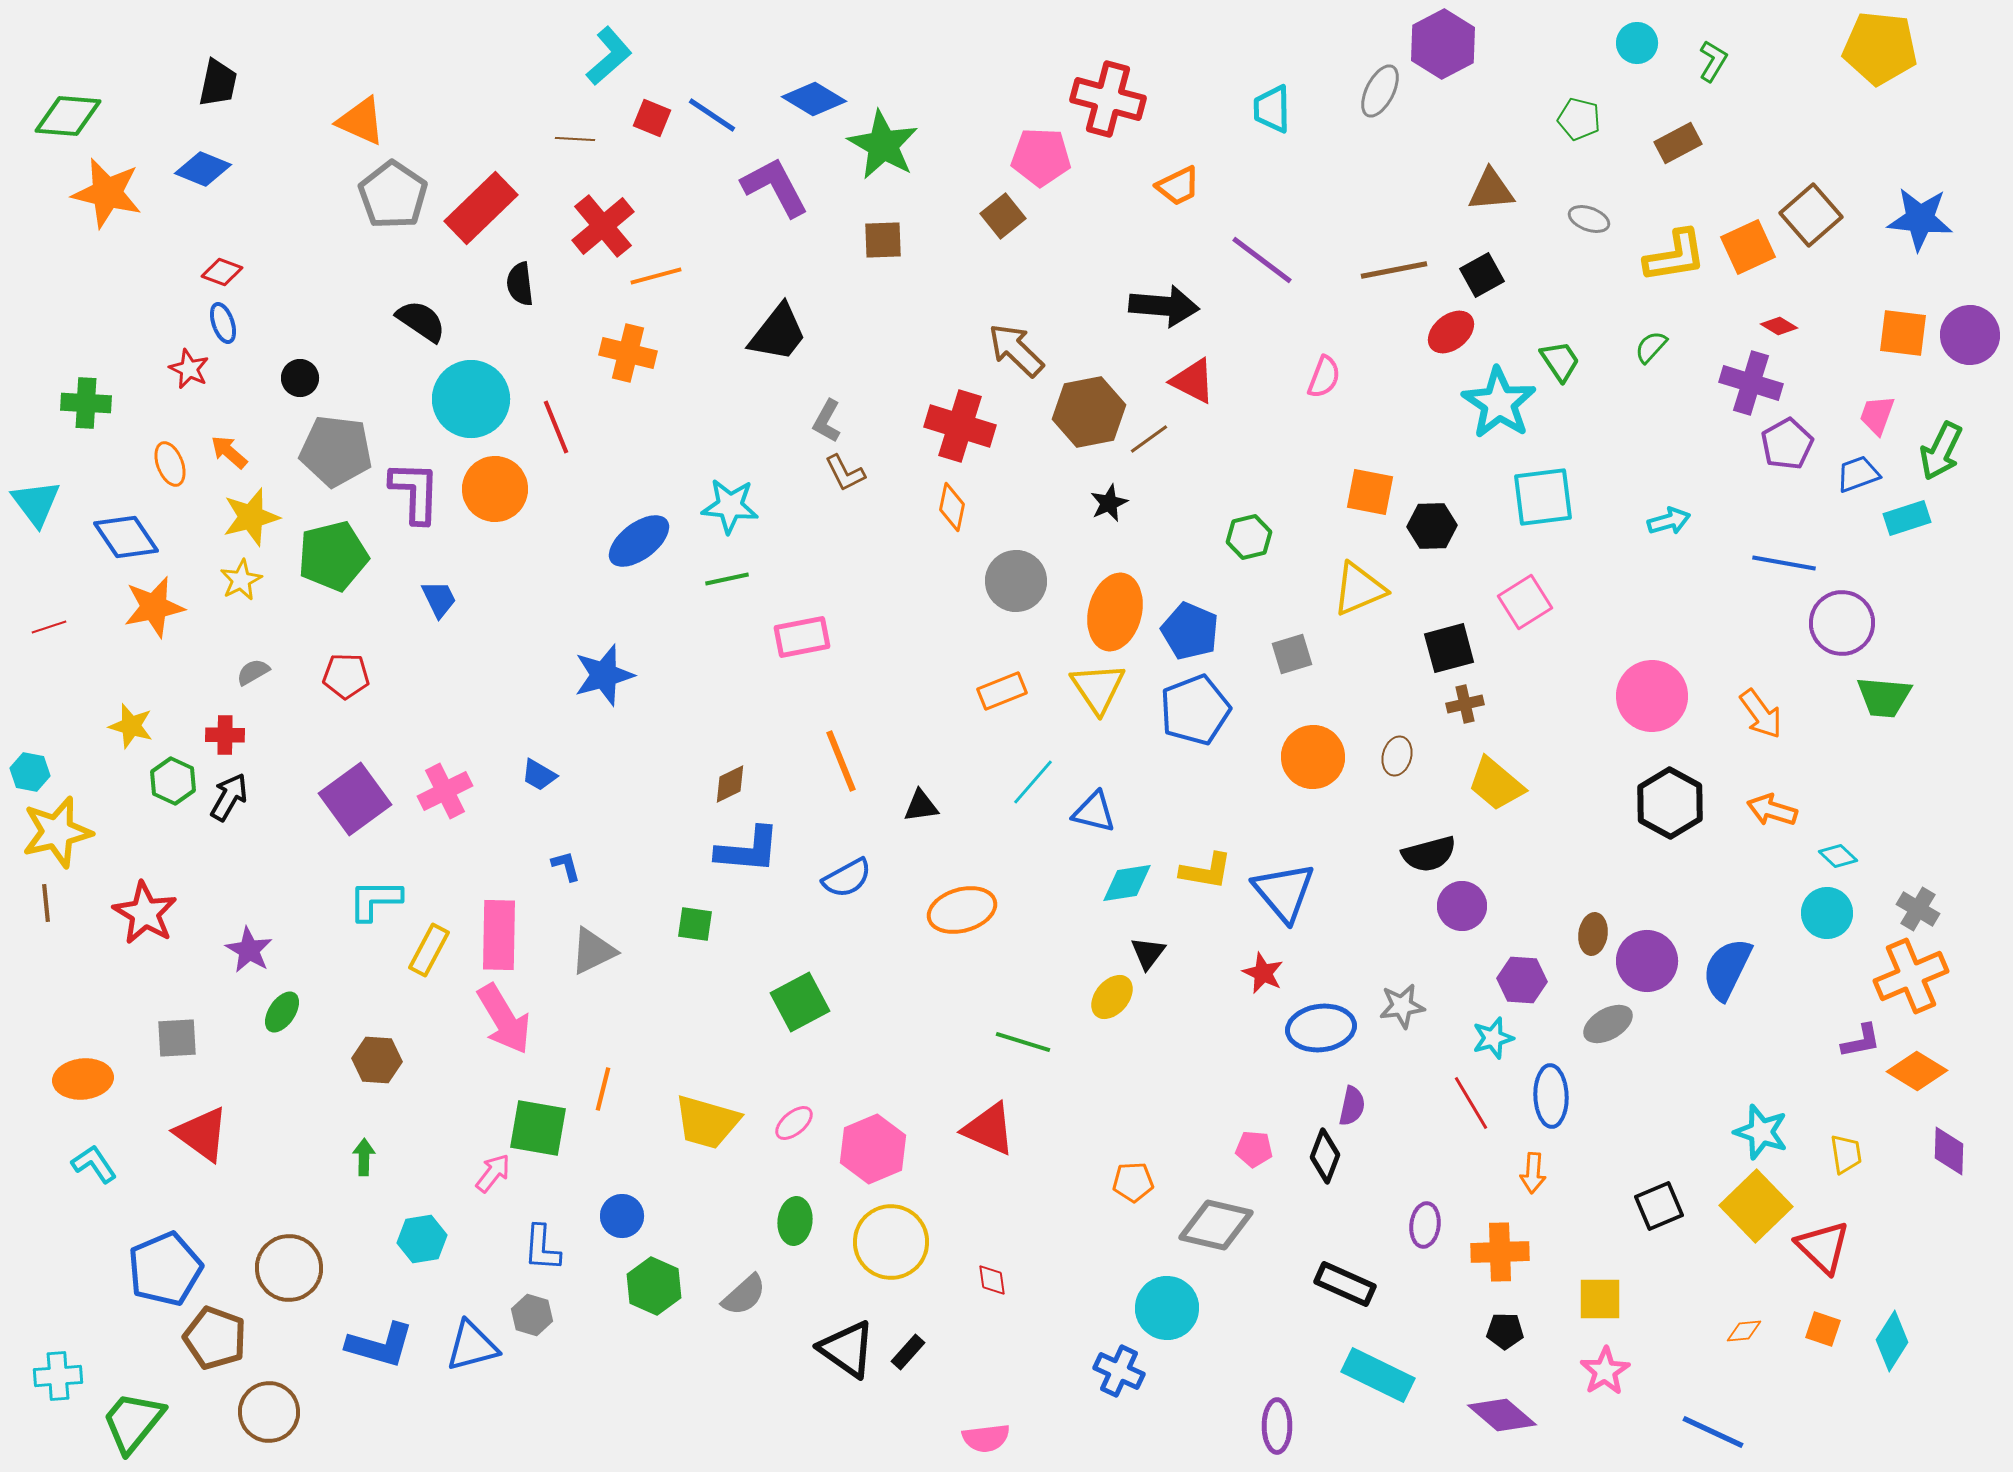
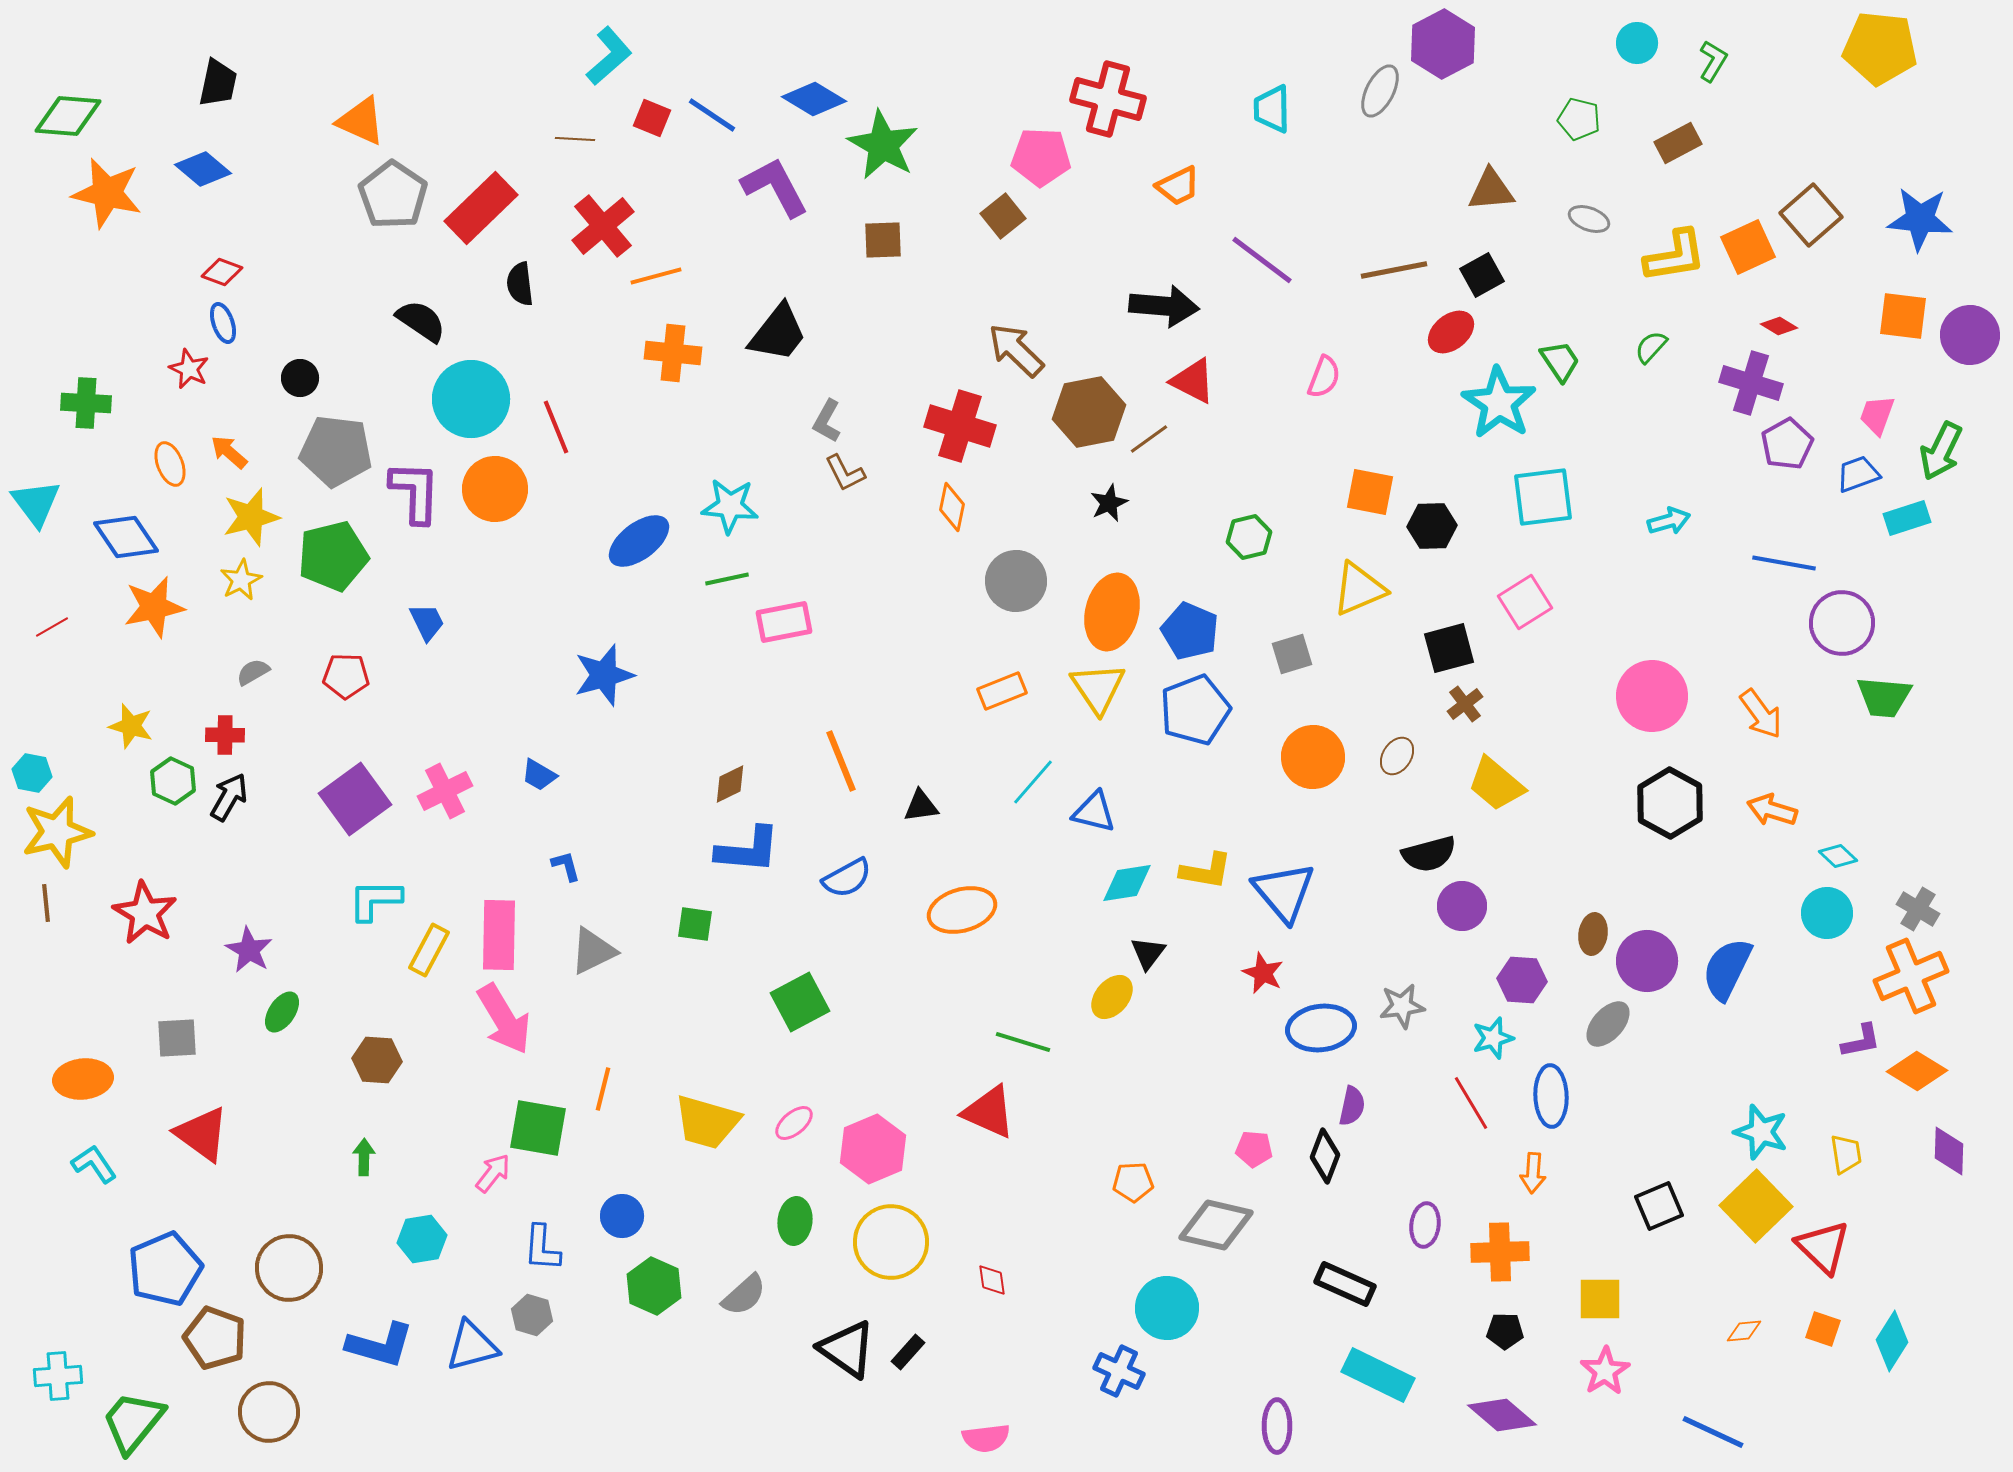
blue diamond at (203, 169): rotated 18 degrees clockwise
orange square at (1903, 333): moved 17 px up
orange cross at (628, 353): moved 45 px right; rotated 8 degrees counterclockwise
blue trapezoid at (439, 599): moved 12 px left, 23 px down
orange ellipse at (1115, 612): moved 3 px left
red line at (49, 627): moved 3 px right; rotated 12 degrees counterclockwise
pink rectangle at (802, 637): moved 18 px left, 15 px up
brown cross at (1465, 704): rotated 24 degrees counterclockwise
brown ellipse at (1397, 756): rotated 18 degrees clockwise
cyan hexagon at (30, 772): moved 2 px right, 1 px down
gray ellipse at (1608, 1024): rotated 18 degrees counterclockwise
red triangle at (989, 1129): moved 17 px up
